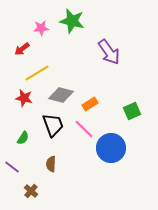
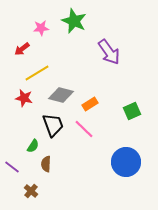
green star: moved 2 px right; rotated 10 degrees clockwise
green semicircle: moved 10 px right, 8 px down
blue circle: moved 15 px right, 14 px down
brown semicircle: moved 5 px left
